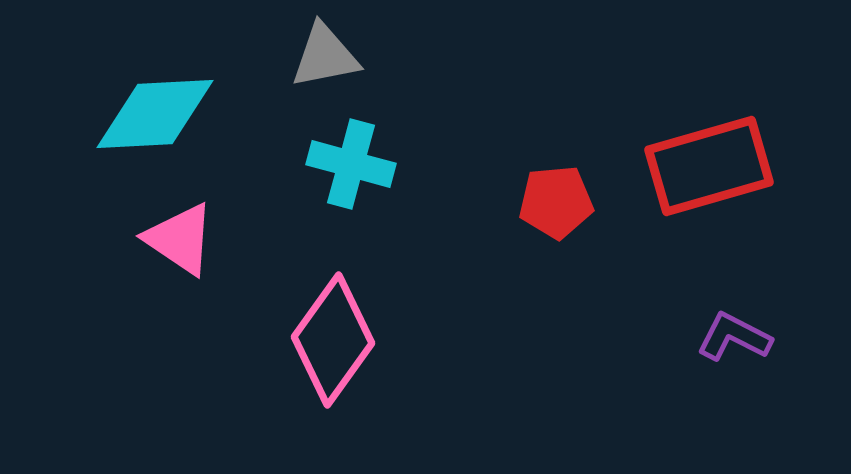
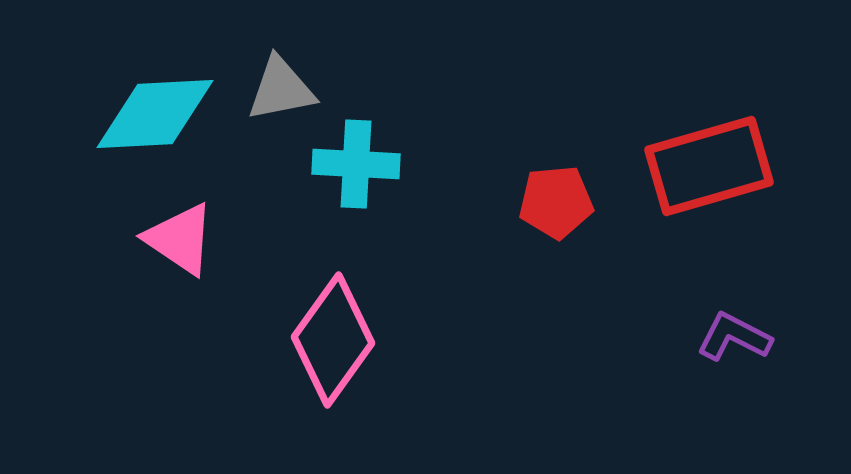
gray triangle: moved 44 px left, 33 px down
cyan cross: moved 5 px right; rotated 12 degrees counterclockwise
